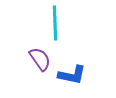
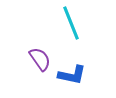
cyan line: moved 16 px right; rotated 20 degrees counterclockwise
